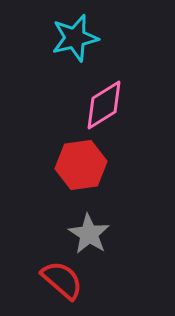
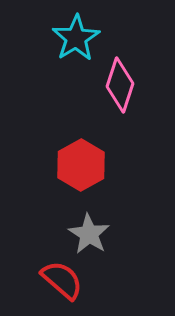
cyan star: moved 1 px right; rotated 18 degrees counterclockwise
pink diamond: moved 16 px right, 20 px up; rotated 40 degrees counterclockwise
red hexagon: rotated 21 degrees counterclockwise
